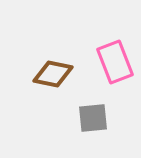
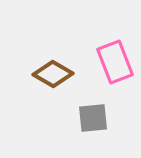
brown diamond: rotated 18 degrees clockwise
